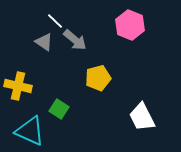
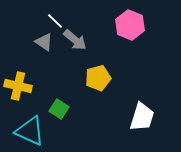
white trapezoid: rotated 136 degrees counterclockwise
